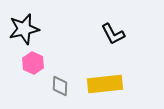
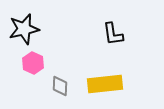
black L-shape: rotated 20 degrees clockwise
